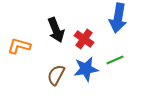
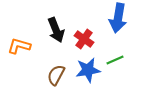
blue star: moved 2 px right, 1 px down
